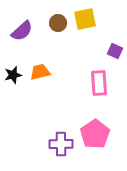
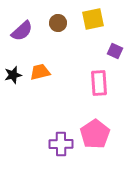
yellow square: moved 8 px right
